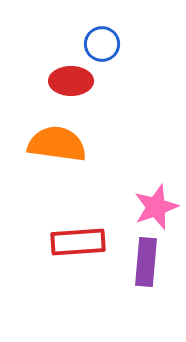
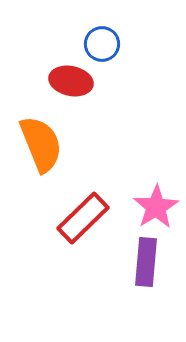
red ellipse: rotated 12 degrees clockwise
orange semicircle: moved 16 px left; rotated 60 degrees clockwise
pink star: rotated 12 degrees counterclockwise
red rectangle: moved 5 px right, 24 px up; rotated 40 degrees counterclockwise
